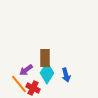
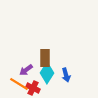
orange line: rotated 18 degrees counterclockwise
